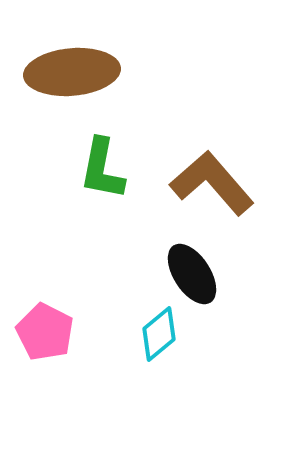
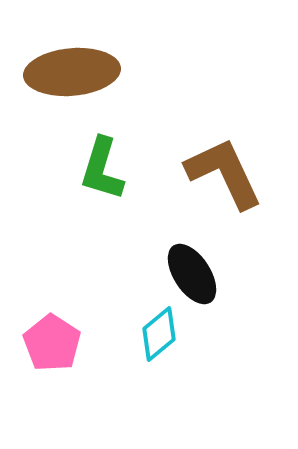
green L-shape: rotated 6 degrees clockwise
brown L-shape: moved 12 px right, 10 px up; rotated 16 degrees clockwise
pink pentagon: moved 7 px right, 11 px down; rotated 6 degrees clockwise
